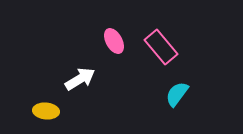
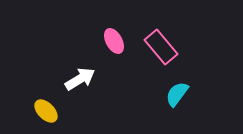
yellow ellipse: rotated 40 degrees clockwise
